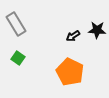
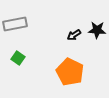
gray rectangle: moved 1 px left; rotated 70 degrees counterclockwise
black arrow: moved 1 px right, 1 px up
